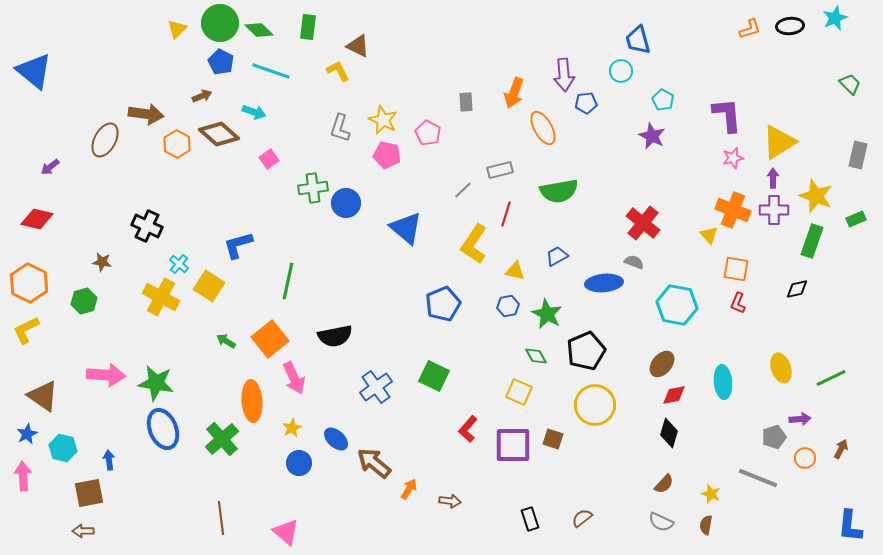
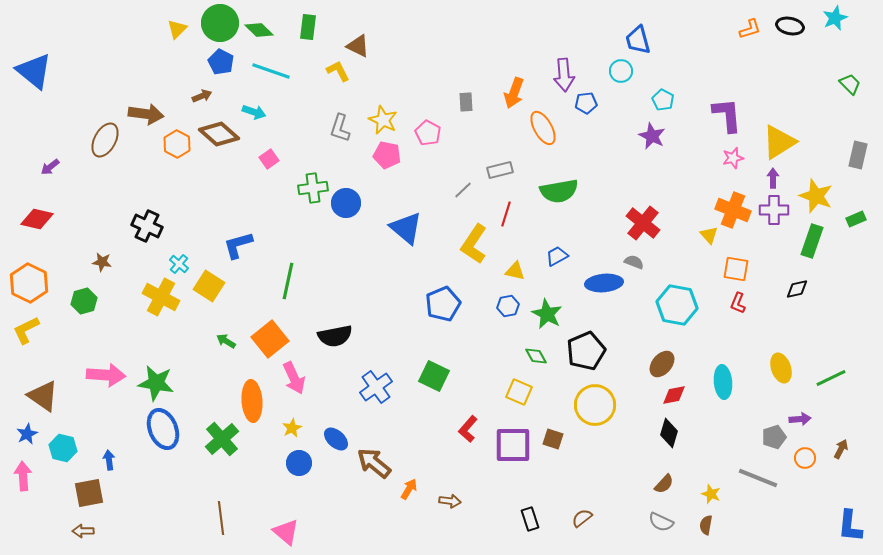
black ellipse at (790, 26): rotated 16 degrees clockwise
